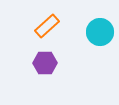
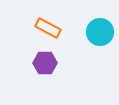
orange rectangle: moved 1 px right, 2 px down; rotated 70 degrees clockwise
